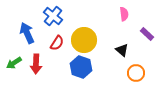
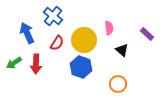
pink semicircle: moved 15 px left, 14 px down
orange circle: moved 18 px left, 11 px down
